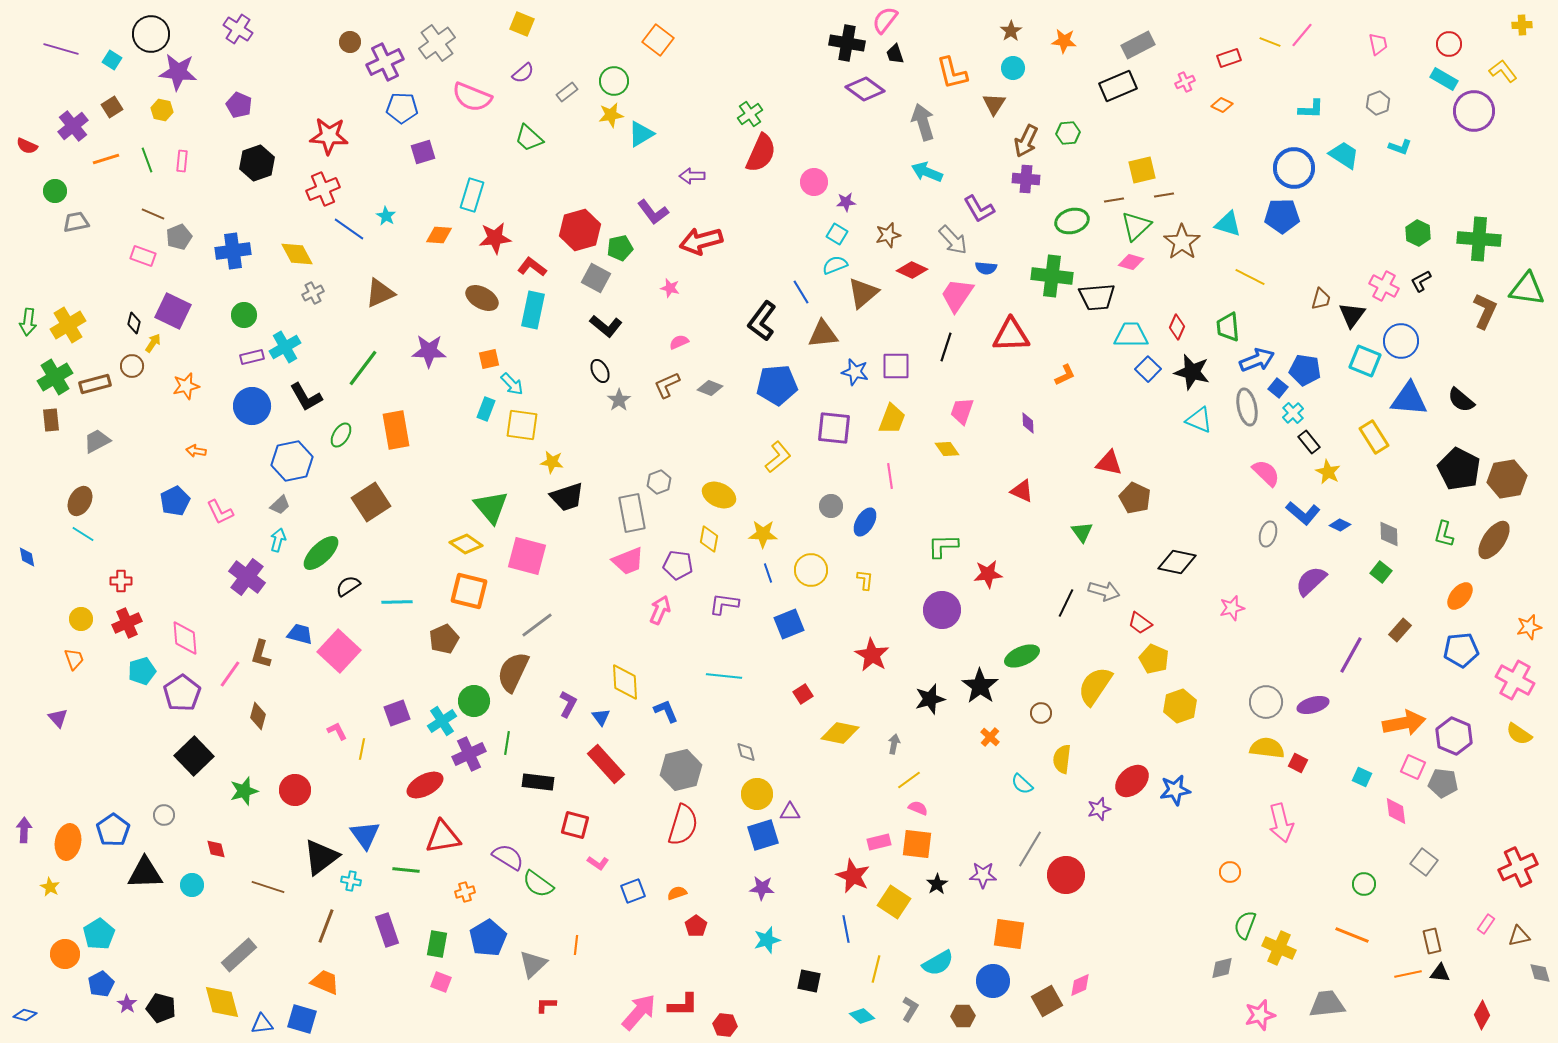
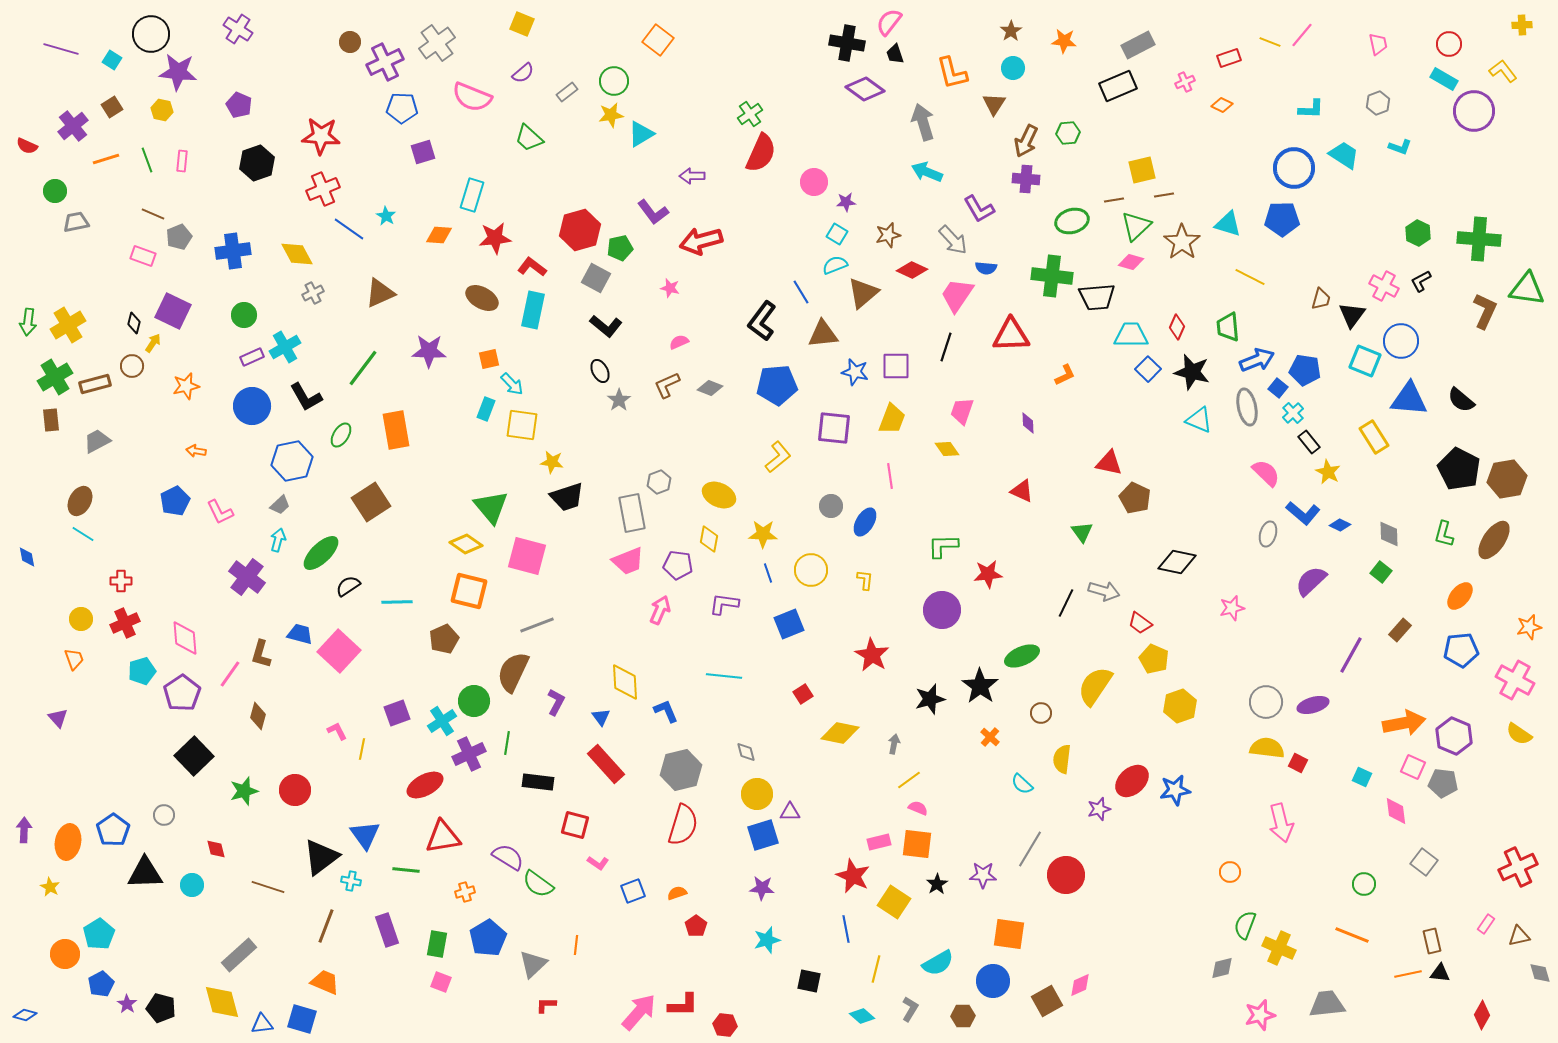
pink semicircle at (885, 20): moved 4 px right, 2 px down
red star at (329, 136): moved 8 px left
blue pentagon at (1282, 216): moved 3 px down
purple rectangle at (252, 357): rotated 10 degrees counterclockwise
red cross at (127, 623): moved 2 px left
gray line at (537, 625): rotated 16 degrees clockwise
purple L-shape at (568, 704): moved 12 px left, 2 px up
